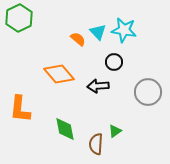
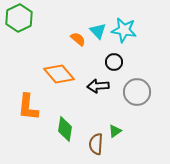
cyan triangle: moved 1 px up
gray circle: moved 11 px left
orange L-shape: moved 8 px right, 2 px up
green diamond: rotated 20 degrees clockwise
